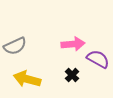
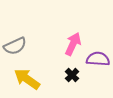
pink arrow: rotated 60 degrees counterclockwise
purple semicircle: rotated 25 degrees counterclockwise
yellow arrow: rotated 20 degrees clockwise
